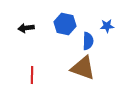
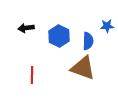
blue hexagon: moved 6 px left, 12 px down; rotated 15 degrees clockwise
